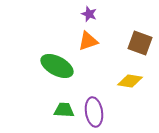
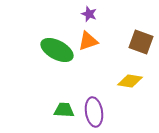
brown square: moved 1 px right, 1 px up
green ellipse: moved 16 px up
